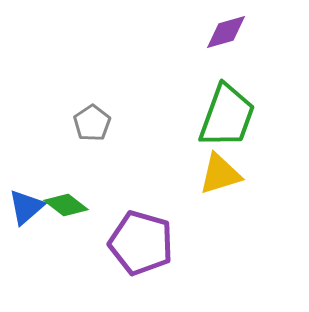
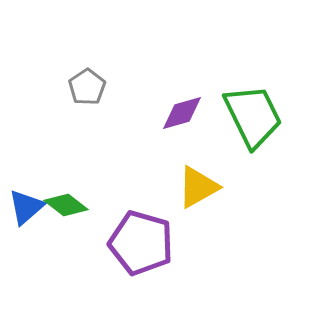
purple diamond: moved 44 px left, 81 px down
green trapezoid: moved 26 px right; rotated 46 degrees counterclockwise
gray pentagon: moved 5 px left, 36 px up
yellow triangle: moved 22 px left, 13 px down; rotated 12 degrees counterclockwise
